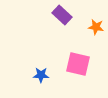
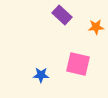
orange star: rotated 14 degrees counterclockwise
